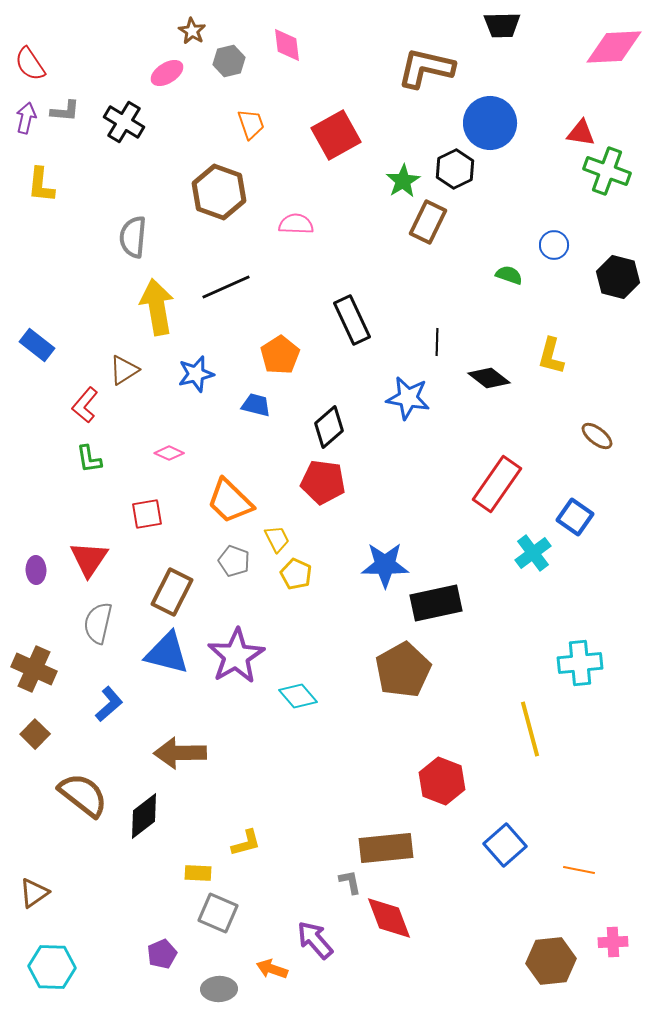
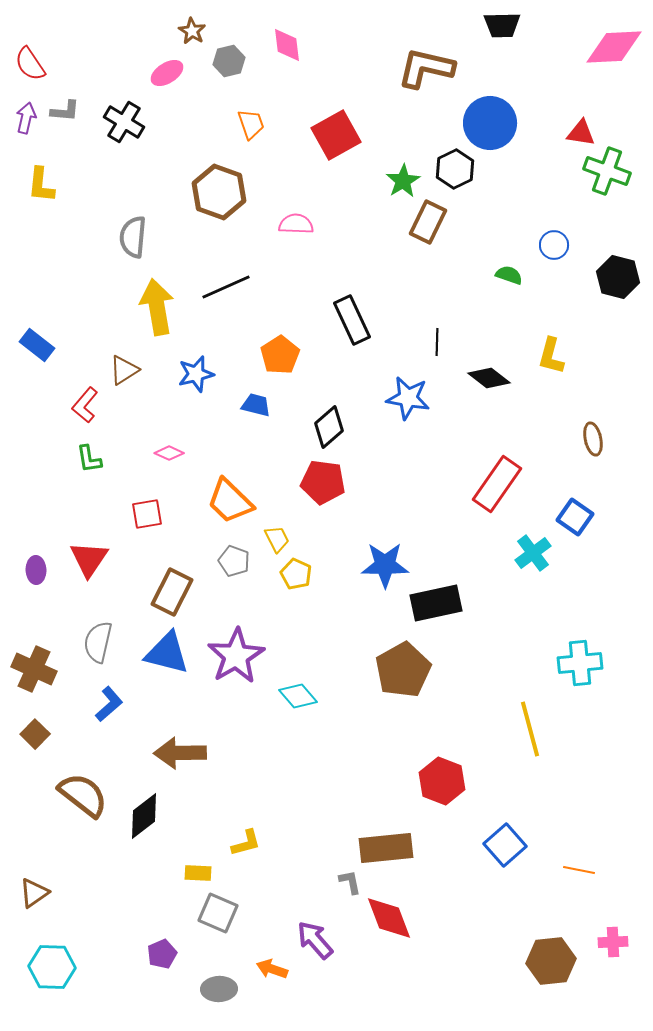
brown ellipse at (597, 436): moved 4 px left, 3 px down; rotated 40 degrees clockwise
gray semicircle at (98, 623): moved 19 px down
